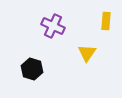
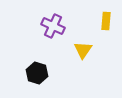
yellow triangle: moved 4 px left, 3 px up
black hexagon: moved 5 px right, 4 px down
